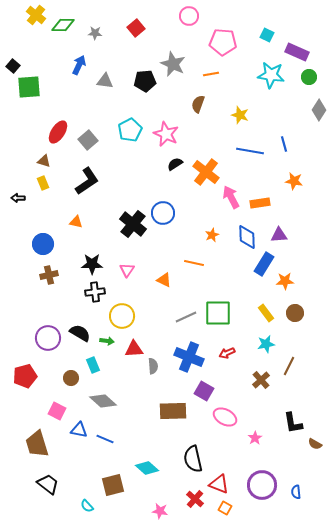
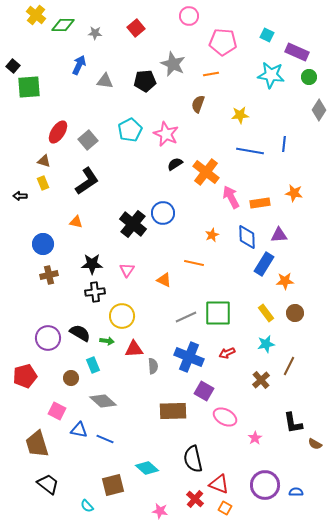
yellow star at (240, 115): rotated 24 degrees counterclockwise
blue line at (284, 144): rotated 21 degrees clockwise
orange star at (294, 181): moved 12 px down
black arrow at (18, 198): moved 2 px right, 2 px up
purple circle at (262, 485): moved 3 px right
blue semicircle at (296, 492): rotated 96 degrees clockwise
